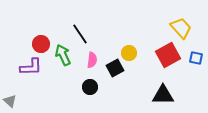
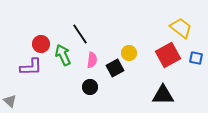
yellow trapezoid: rotated 10 degrees counterclockwise
